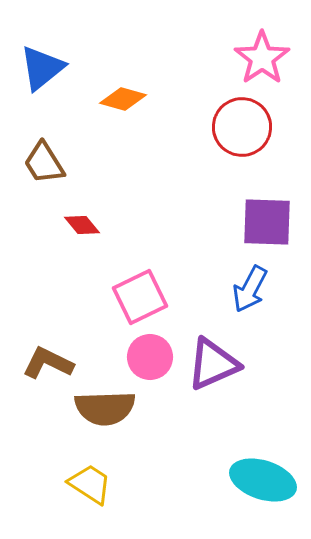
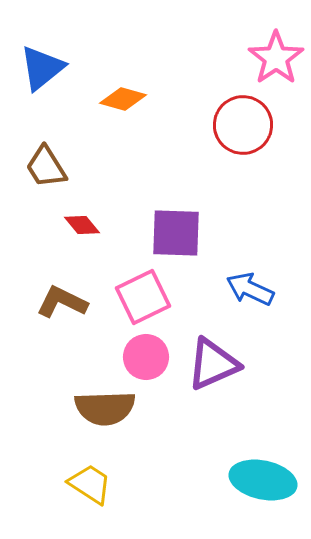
pink star: moved 14 px right
red circle: moved 1 px right, 2 px up
brown trapezoid: moved 2 px right, 4 px down
purple square: moved 91 px left, 11 px down
blue arrow: rotated 87 degrees clockwise
pink square: moved 3 px right
pink circle: moved 4 px left
brown L-shape: moved 14 px right, 61 px up
cyan ellipse: rotated 6 degrees counterclockwise
